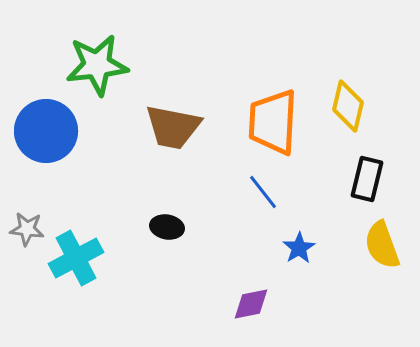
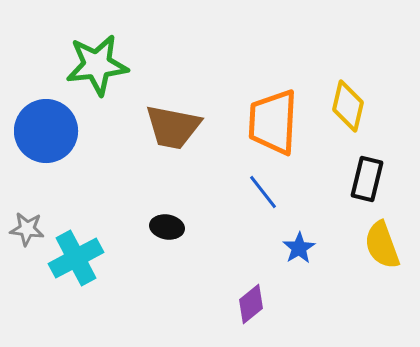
purple diamond: rotated 27 degrees counterclockwise
